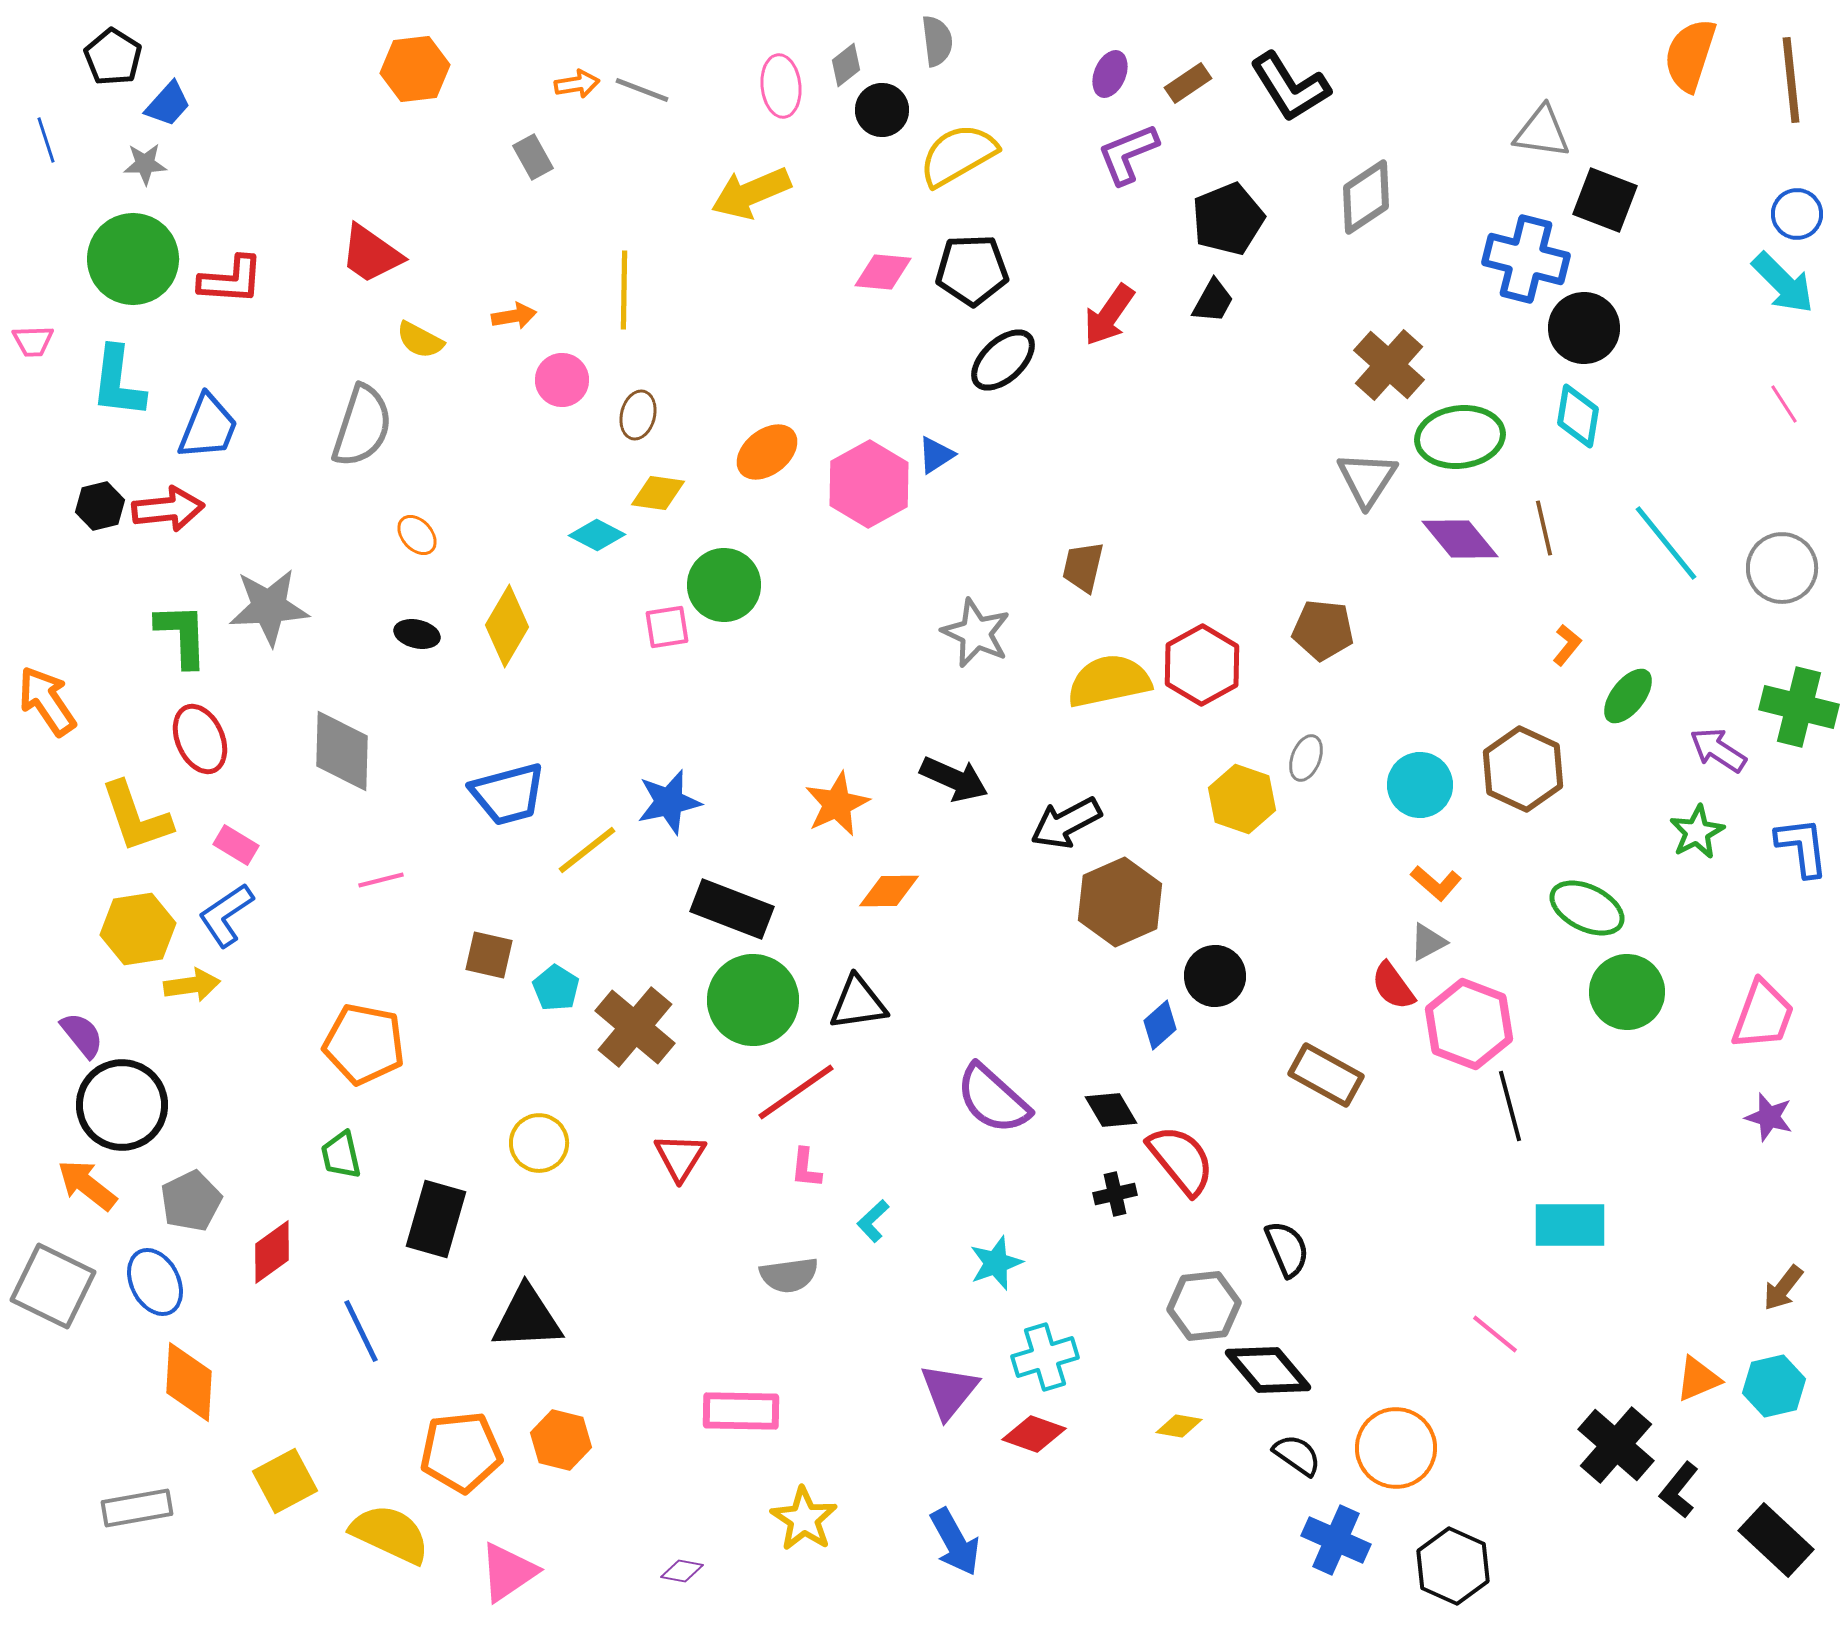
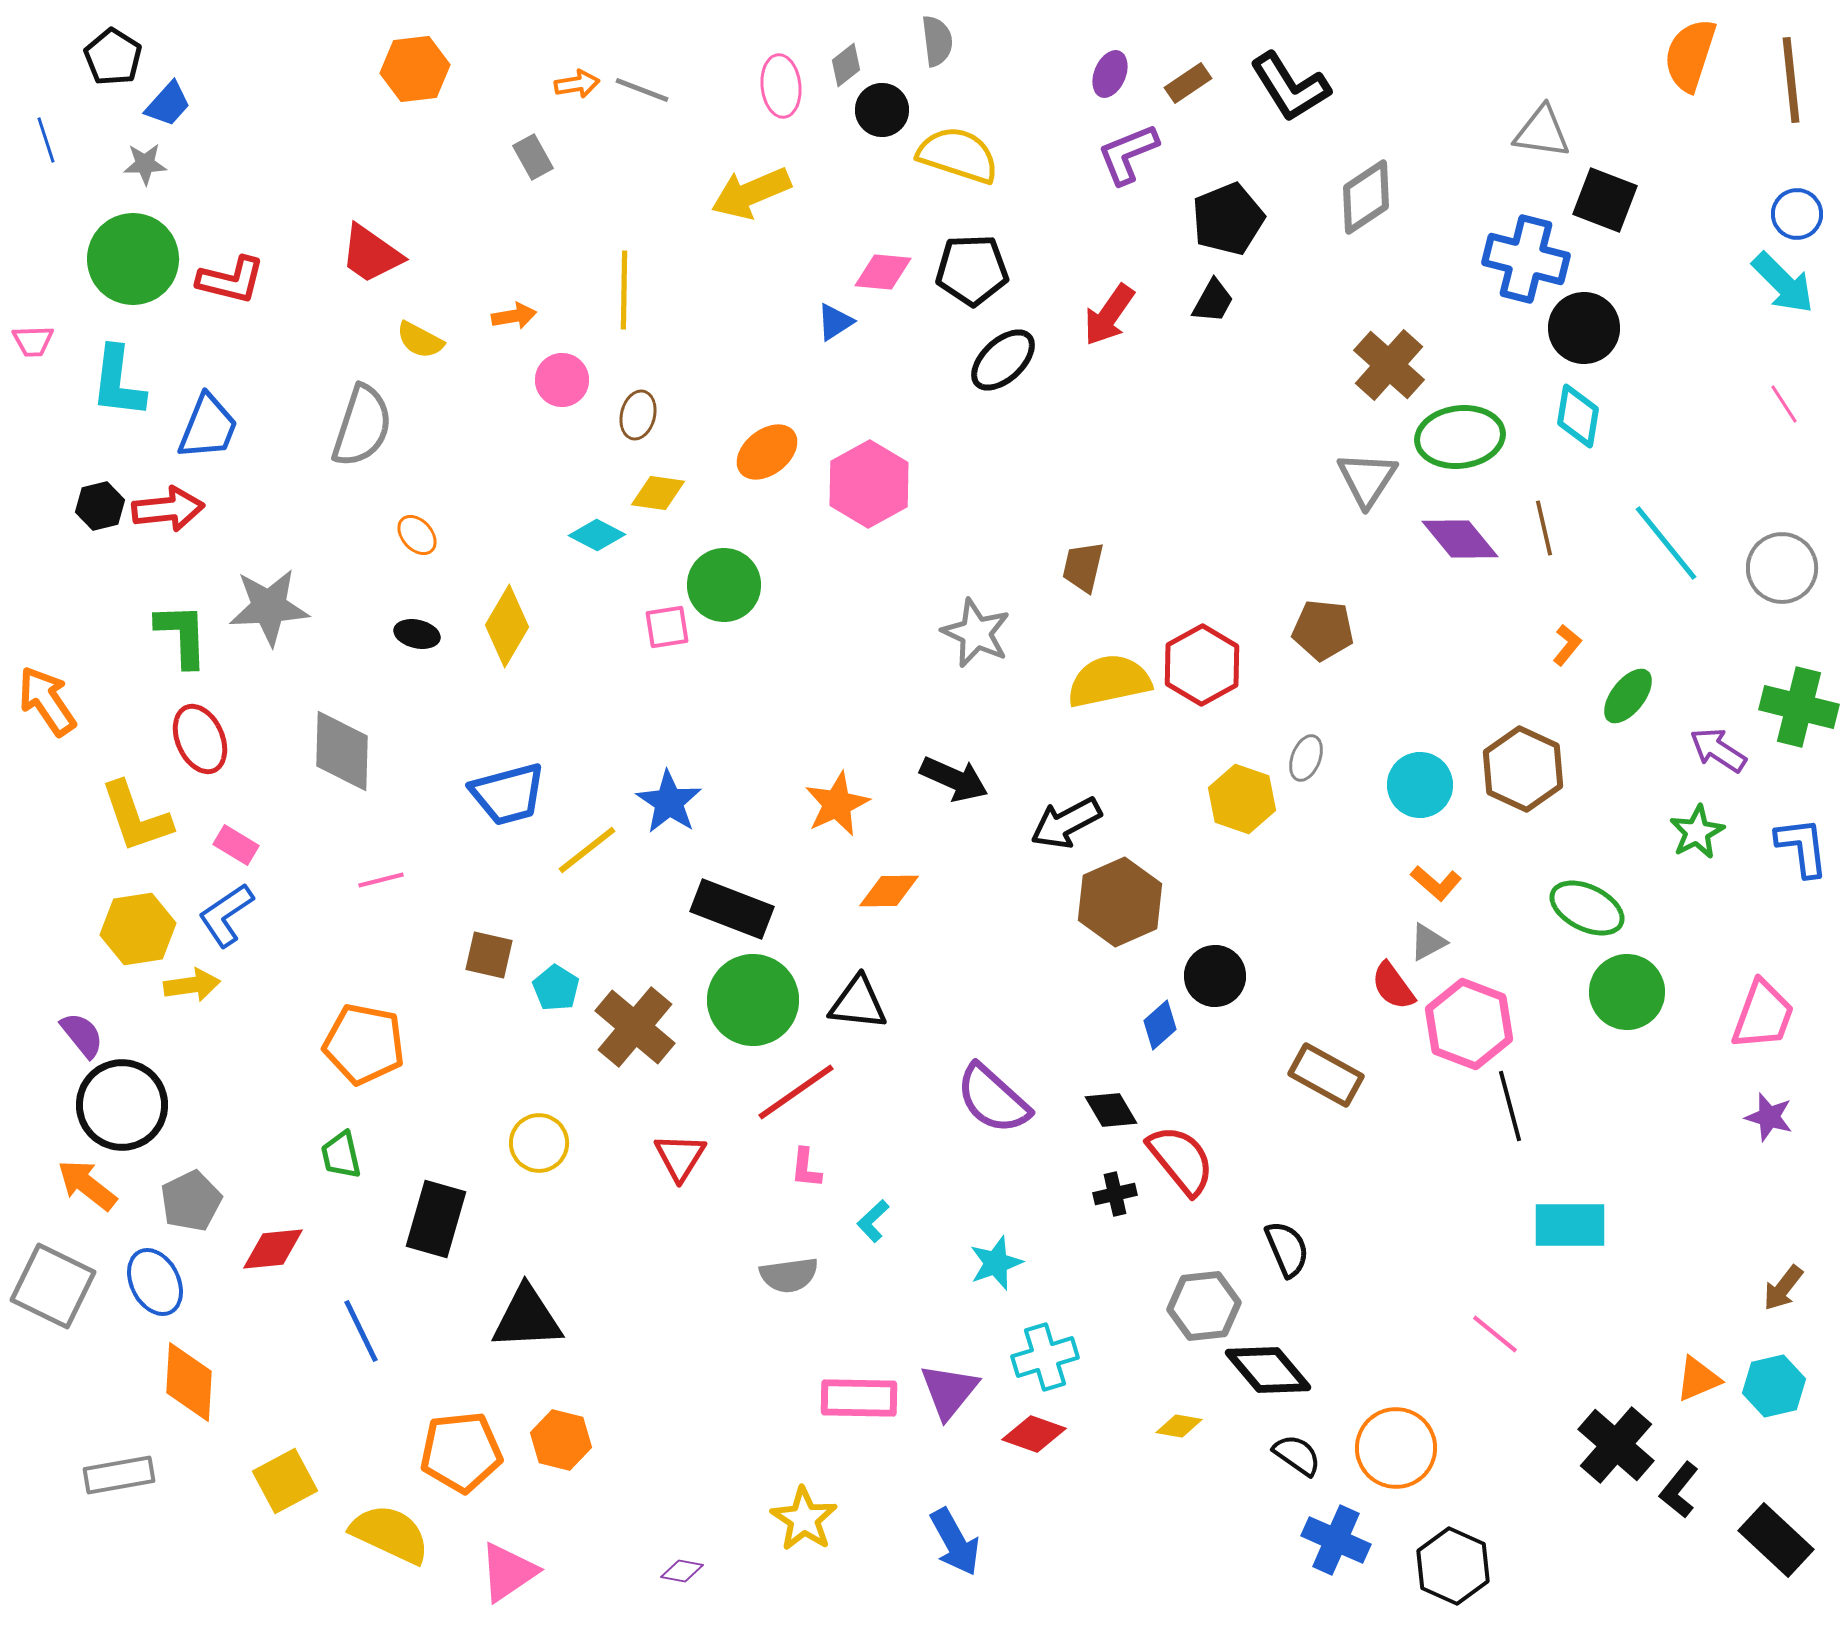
yellow semicircle at (958, 155): rotated 48 degrees clockwise
red L-shape at (231, 280): rotated 10 degrees clockwise
blue triangle at (936, 455): moved 101 px left, 133 px up
blue star at (669, 802): rotated 26 degrees counterclockwise
black triangle at (858, 1003): rotated 14 degrees clockwise
red diamond at (272, 1252): moved 1 px right, 3 px up; rotated 30 degrees clockwise
pink rectangle at (741, 1411): moved 118 px right, 13 px up
gray rectangle at (137, 1508): moved 18 px left, 33 px up
